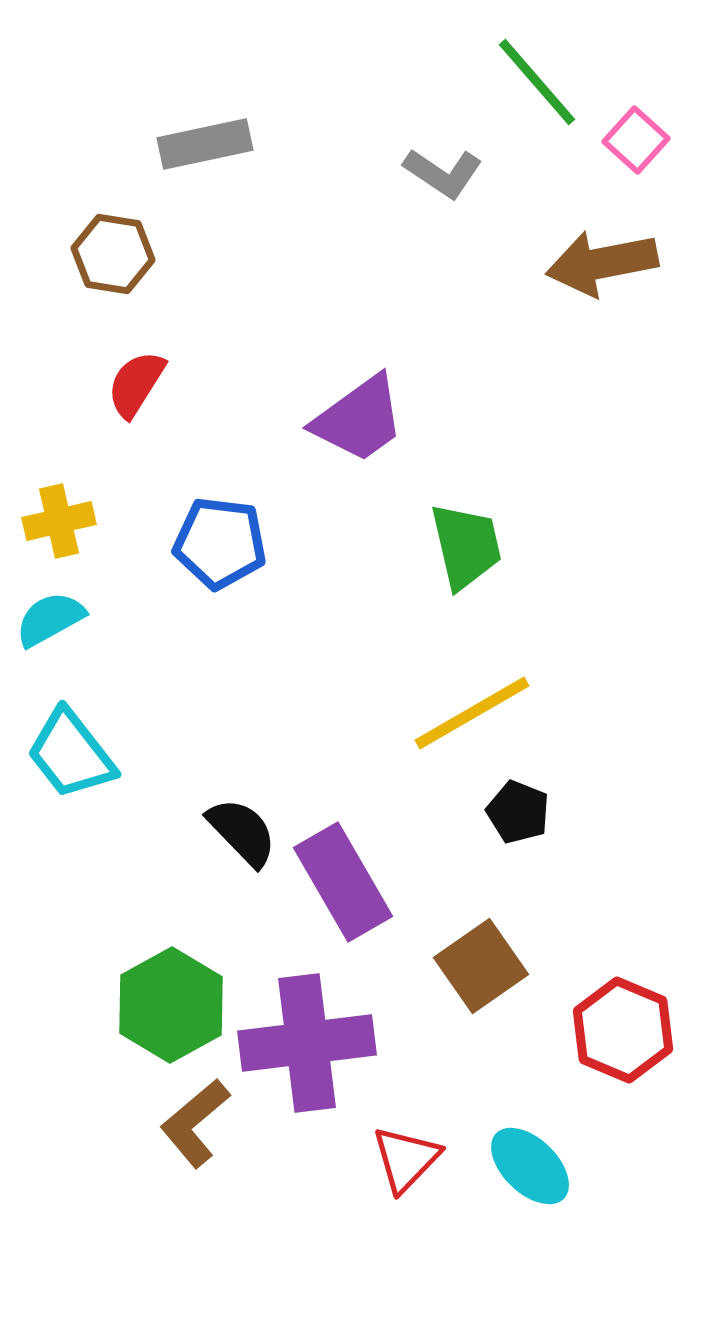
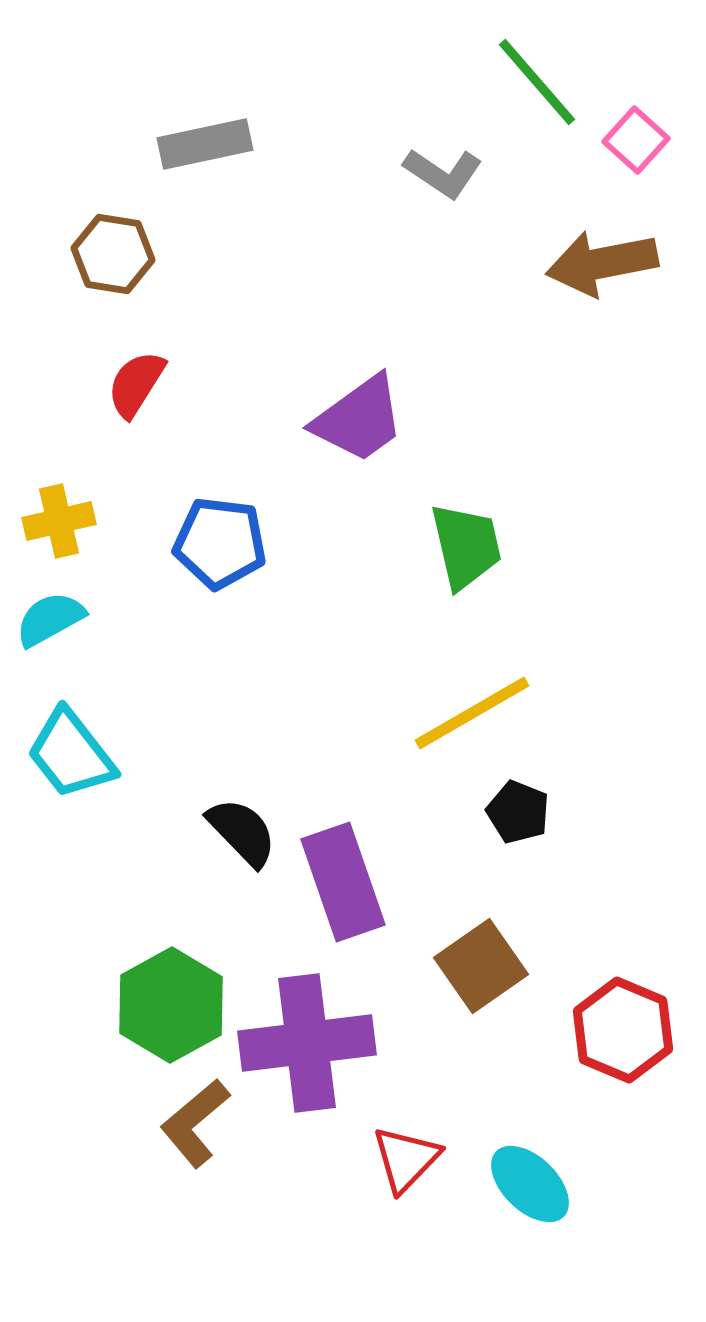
purple rectangle: rotated 11 degrees clockwise
cyan ellipse: moved 18 px down
